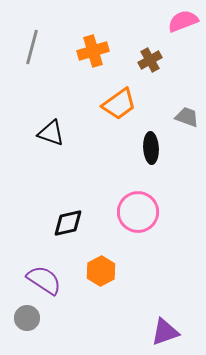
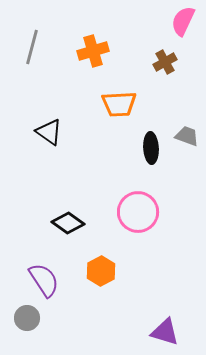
pink semicircle: rotated 44 degrees counterclockwise
brown cross: moved 15 px right, 2 px down
orange trapezoid: rotated 33 degrees clockwise
gray trapezoid: moved 19 px down
black triangle: moved 2 px left, 1 px up; rotated 16 degrees clockwise
black diamond: rotated 48 degrees clockwise
purple semicircle: rotated 24 degrees clockwise
purple triangle: rotated 36 degrees clockwise
